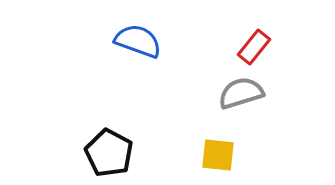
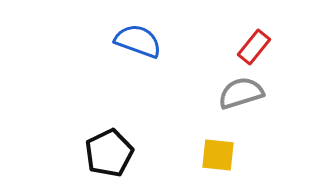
black pentagon: rotated 18 degrees clockwise
